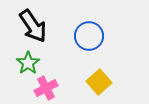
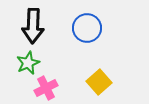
black arrow: rotated 36 degrees clockwise
blue circle: moved 2 px left, 8 px up
green star: rotated 10 degrees clockwise
